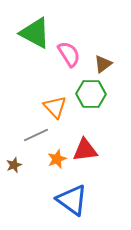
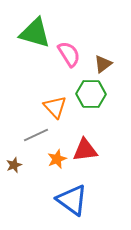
green triangle: rotated 12 degrees counterclockwise
